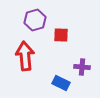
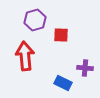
purple cross: moved 3 px right, 1 px down
blue rectangle: moved 2 px right
